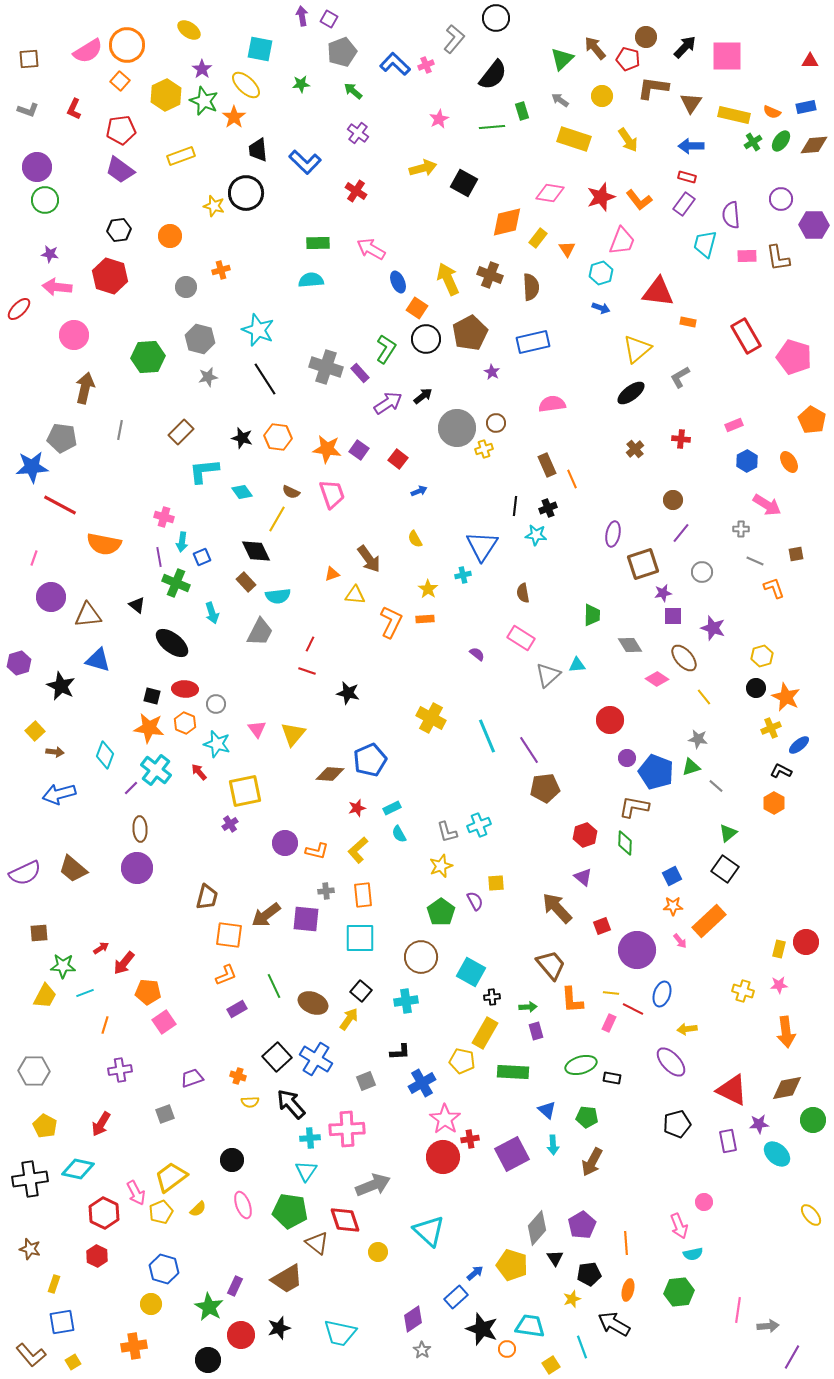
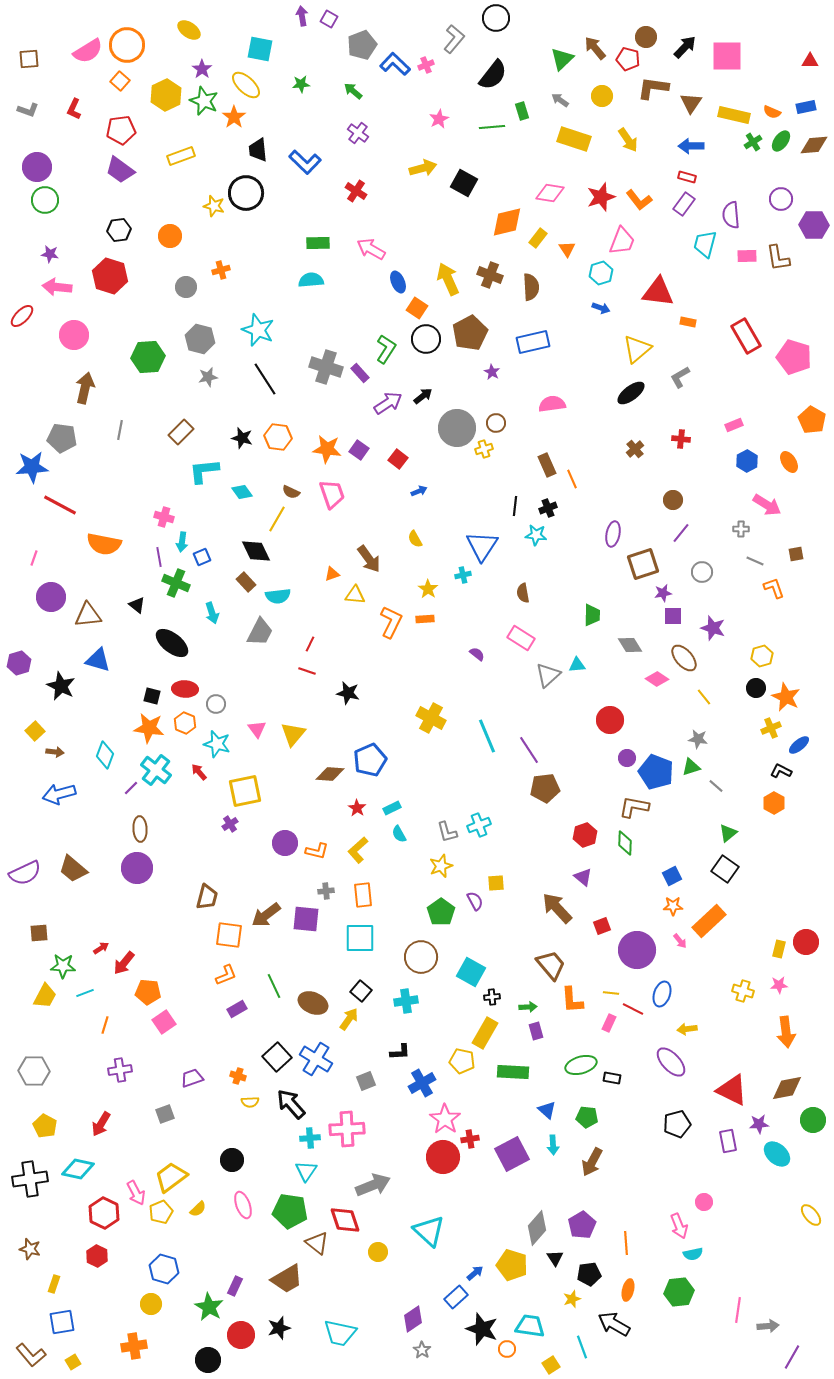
gray pentagon at (342, 52): moved 20 px right, 7 px up
red ellipse at (19, 309): moved 3 px right, 7 px down
red star at (357, 808): rotated 24 degrees counterclockwise
